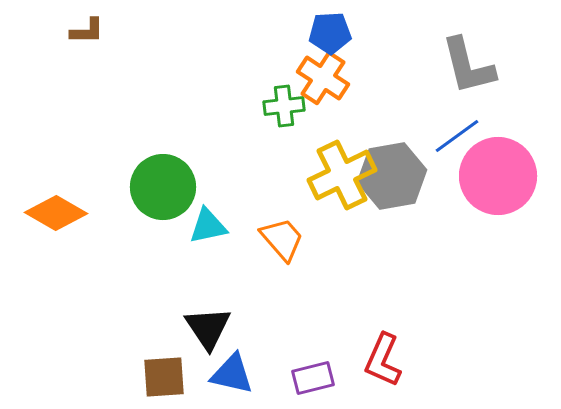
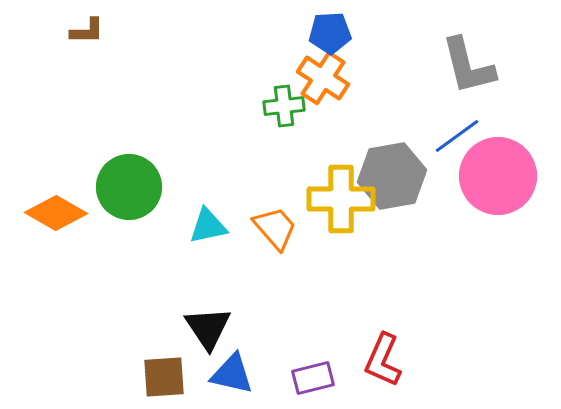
yellow cross: moved 1 px left, 24 px down; rotated 26 degrees clockwise
green circle: moved 34 px left
orange trapezoid: moved 7 px left, 11 px up
